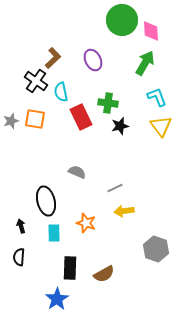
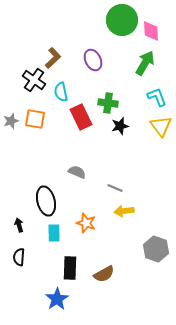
black cross: moved 2 px left, 1 px up
gray line: rotated 49 degrees clockwise
black arrow: moved 2 px left, 1 px up
